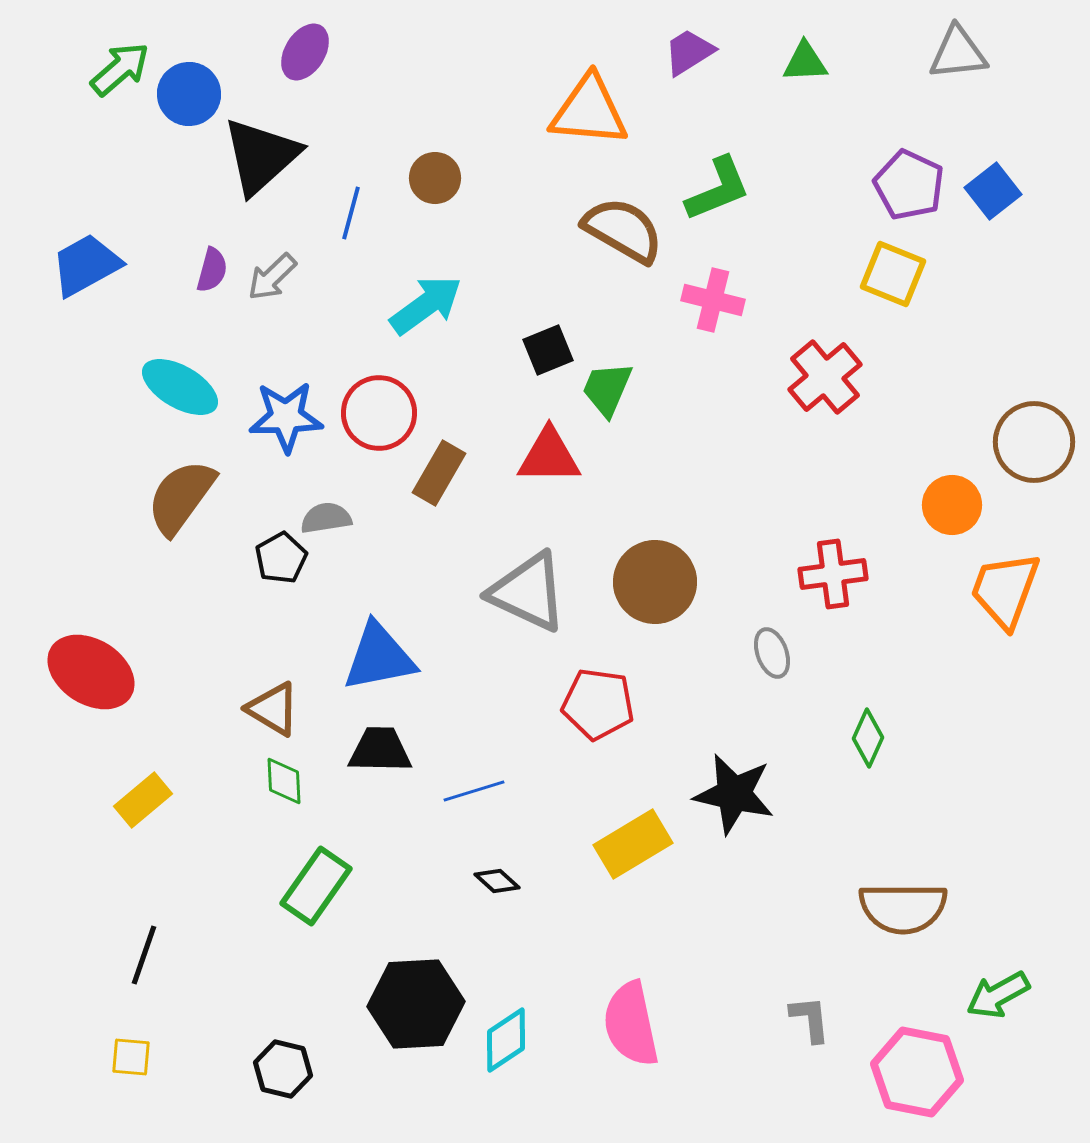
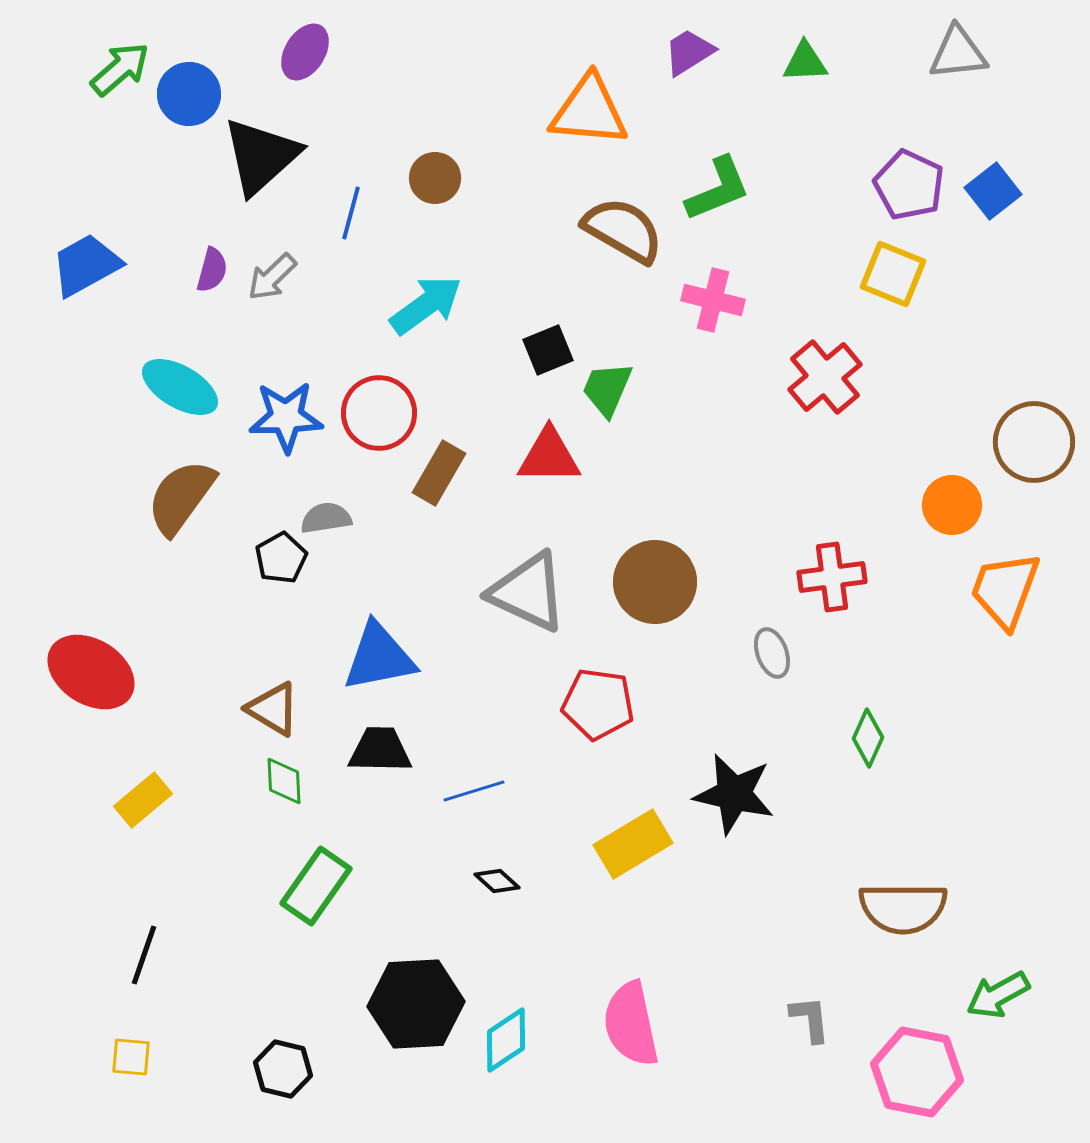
red cross at (833, 574): moved 1 px left, 3 px down
